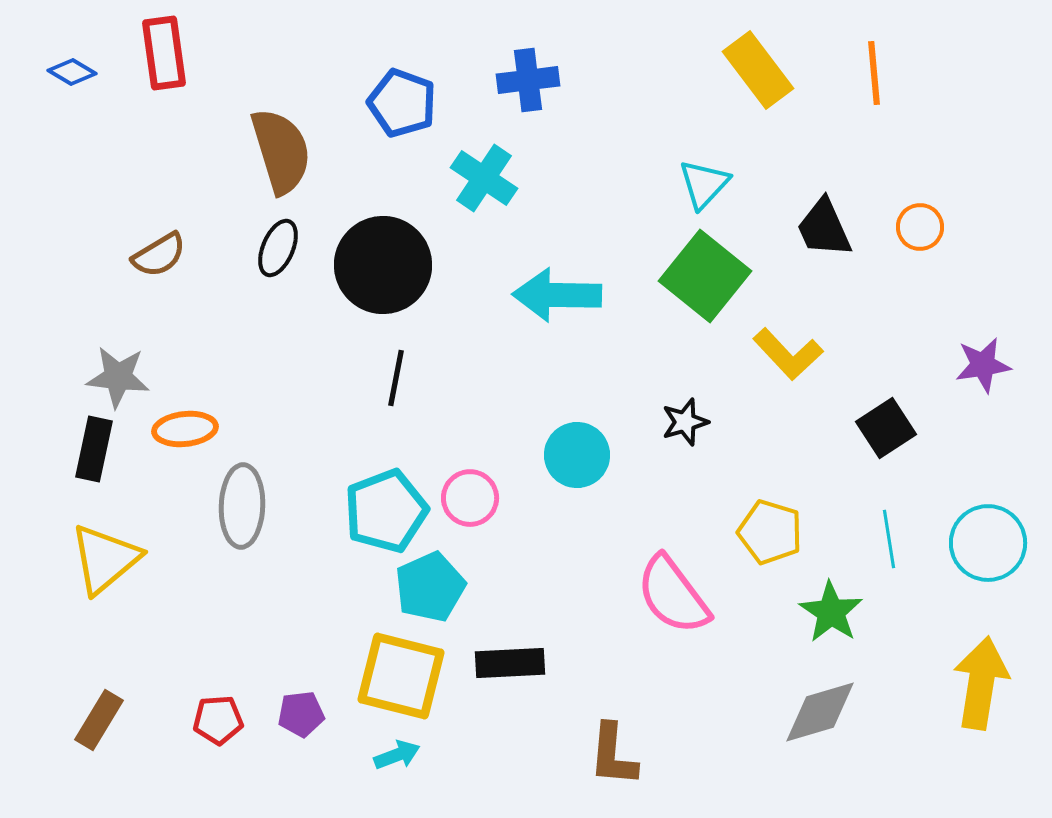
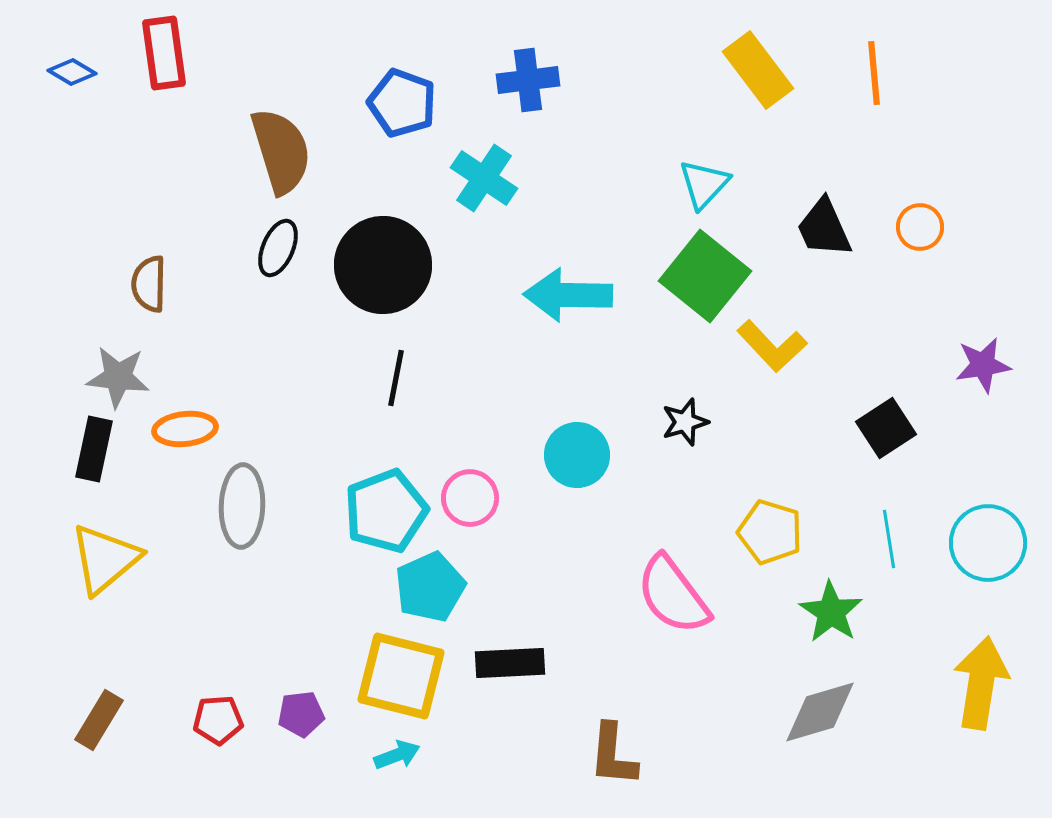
brown semicircle at (159, 255): moved 10 px left, 29 px down; rotated 122 degrees clockwise
cyan arrow at (557, 295): moved 11 px right
yellow L-shape at (788, 354): moved 16 px left, 8 px up
